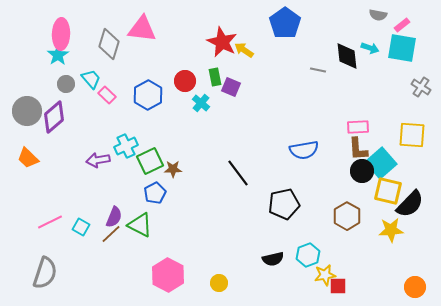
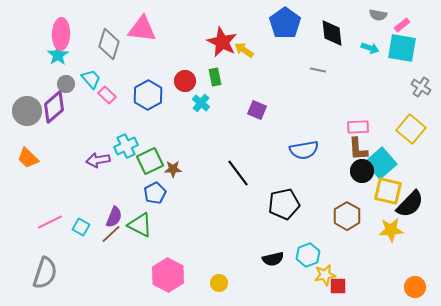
black diamond at (347, 56): moved 15 px left, 23 px up
purple square at (231, 87): moved 26 px right, 23 px down
purple diamond at (54, 117): moved 10 px up
yellow square at (412, 135): moved 1 px left, 6 px up; rotated 36 degrees clockwise
